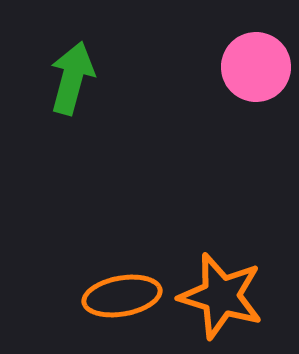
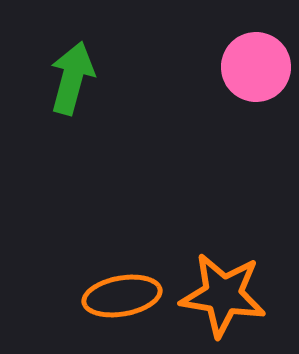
orange star: moved 2 px right, 1 px up; rotated 8 degrees counterclockwise
